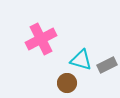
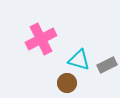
cyan triangle: moved 2 px left
